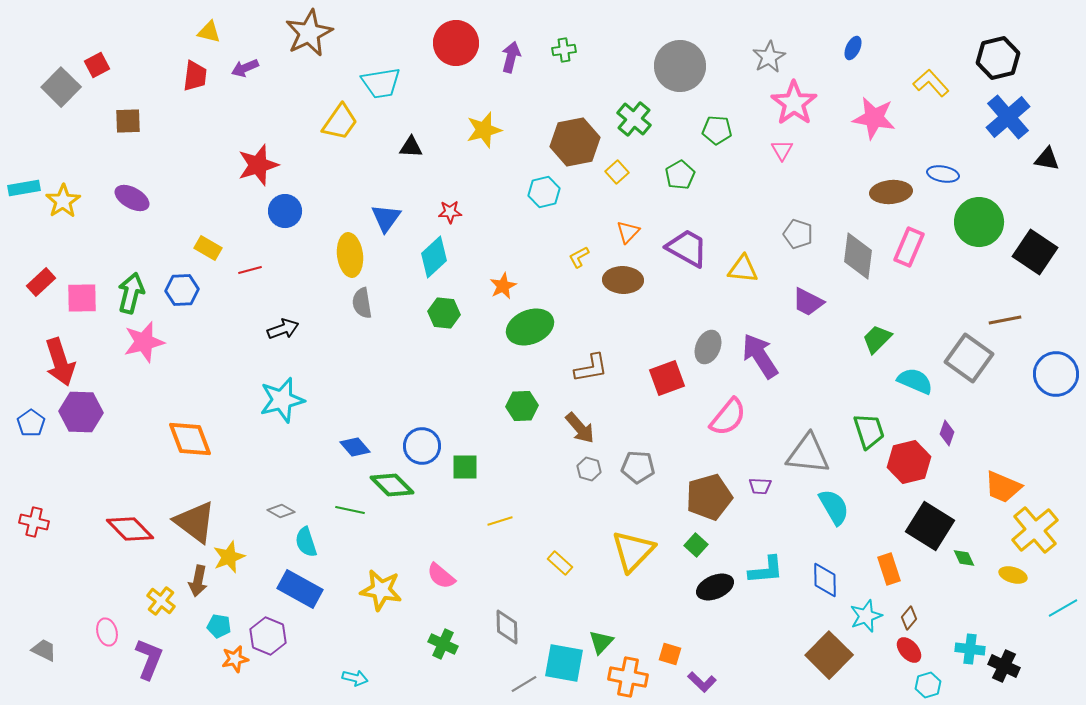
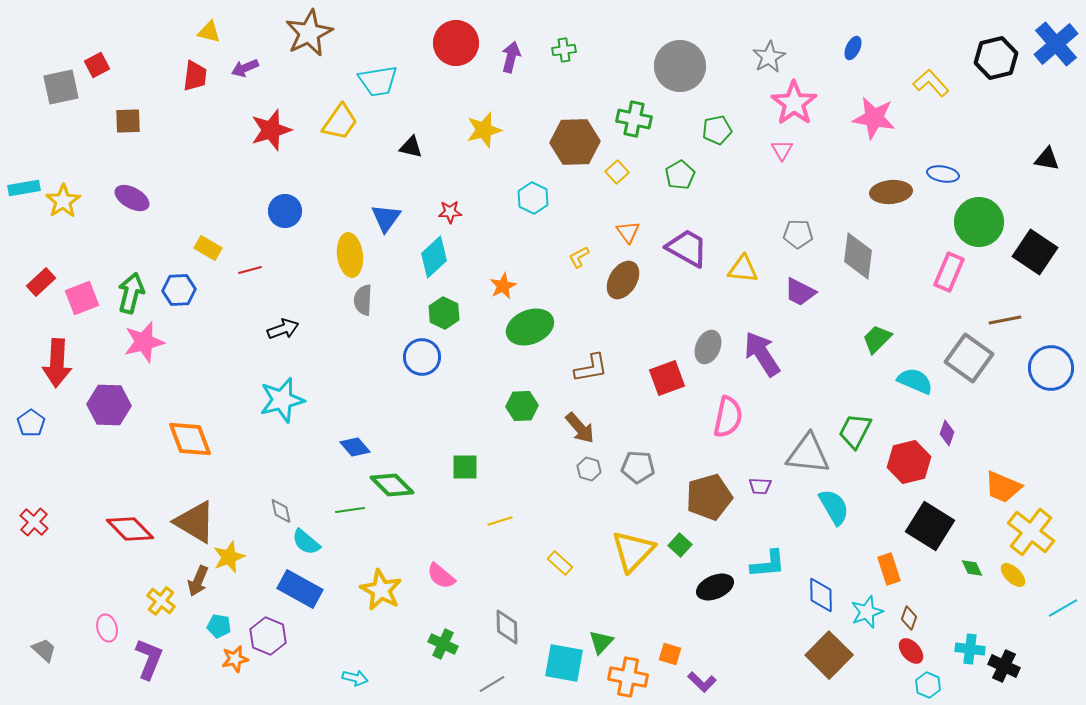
black hexagon at (998, 58): moved 2 px left
cyan trapezoid at (381, 83): moved 3 px left, 2 px up
gray square at (61, 87): rotated 33 degrees clockwise
blue cross at (1008, 117): moved 48 px right, 73 px up
green cross at (634, 119): rotated 28 degrees counterclockwise
green pentagon at (717, 130): rotated 16 degrees counterclockwise
brown hexagon at (575, 142): rotated 9 degrees clockwise
black triangle at (411, 147): rotated 10 degrees clockwise
red star at (258, 165): moved 13 px right, 35 px up
cyan hexagon at (544, 192): moved 11 px left, 6 px down; rotated 20 degrees counterclockwise
orange triangle at (628, 232): rotated 20 degrees counterclockwise
gray pentagon at (798, 234): rotated 16 degrees counterclockwise
pink rectangle at (909, 247): moved 40 px right, 25 px down
brown ellipse at (623, 280): rotated 60 degrees counterclockwise
blue hexagon at (182, 290): moved 3 px left
pink square at (82, 298): rotated 20 degrees counterclockwise
purple trapezoid at (808, 302): moved 8 px left, 10 px up
gray semicircle at (362, 303): moved 1 px right, 3 px up; rotated 12 degrees clockwise
green hexagon at (444, 313): rotated 20 degrees clockwise
purple arrow at (760, 356): moved 2 px right, 2 px up
red arrow at (60, 362): moved 3 px left, 1 px down; rotated 21 degrees clockwise
blue circle at (1056, 374): moved 5 px left, 6 px up
purple hexagon at (81, 412): moved 28 px right, 7 px up
pink semicircle at (728, 417): rotated 27 degrees counterclockwise
green trapezoid at (869, 431): moved 14 px left; rotated 135 degrees counterclockwise
blue circle at (422, 446): moved 89 px up
green line at (350, 510): rotated 20 degrees counterclockwise
gray diamond at (281, 511): rotated 48 degrees clockwise
red cross at (34, 522): rotated 28 degrees clockwise
brown triangle at (195, 522): rotated 6 degrees counterclockwise
yellow cross at (1035, 530): moved 4 px left, 2 px down; rotated 12 degrees counterclockwise
cyan semicircle at (306, 542): rotated 32 degrees counterclockwise
green square at (696, 545): moved 16 px left
green diamond at (964, 558): moved 8 px right, 10 px down
cyan L-shape at (766, 570): moved 2 px right, 6 px up
yellow ellipse at (1013, 575): rotated 28 degrees clockwise
blue diamond at (825, 580): moved 4 px left, 15 px down
brown arrow at (198, 581): rotated 12 degrees clockwise
yellow star at (381, 590): rotated 18 degrees clockwise
cyan star at (866, 616): moved 1 px right, 4 px up
brown diamond at (909, 618): rotated 20 degrees counterclockwise
pink ellipse at (107, 632): moved 4 px up
gray trapezoid at (44, 650): rotated 16 degrees clockwise
red ellipse at (909, 650): moved 2 px right, 1 px down
gray line at (524, 684): moved 32 px left
cyan hexagon at (928, 685): rotated 20 degrees counterclockwise
